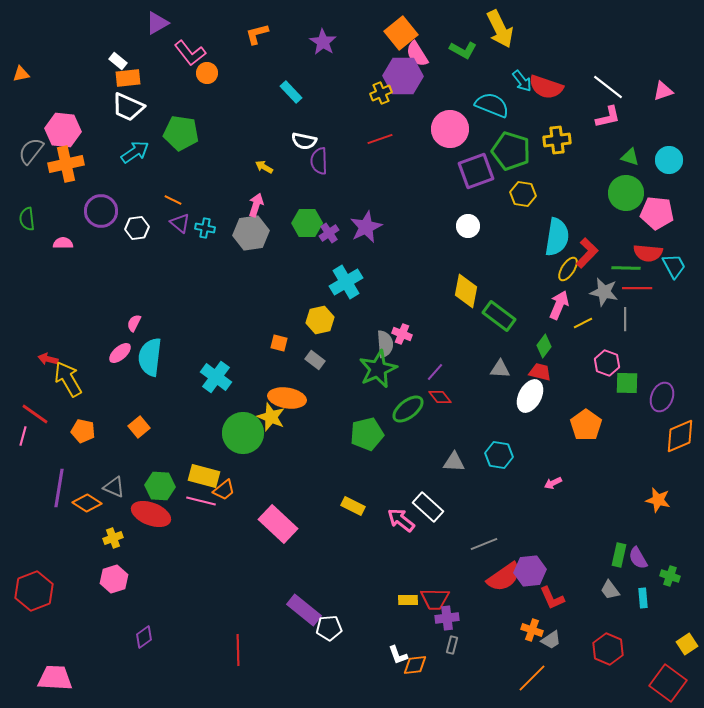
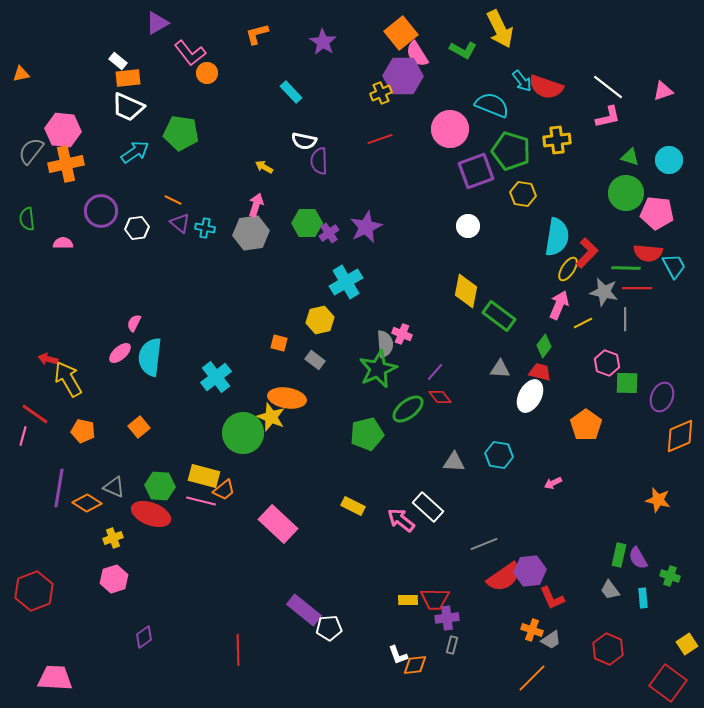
cyan cross at (216, 377): rotated 16 degrees clockwise
